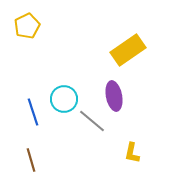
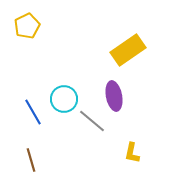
blue line: rotated 12 degrees counterclockwise
